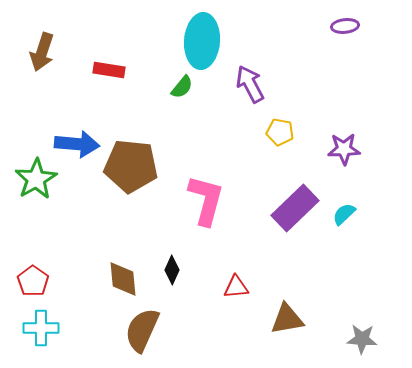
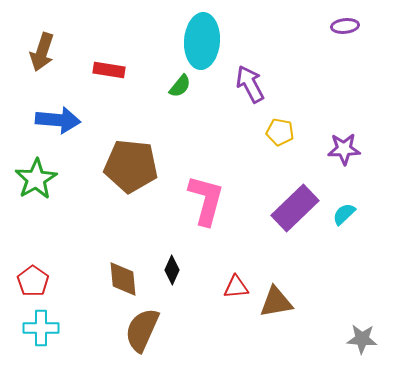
green semicircle: moved 2 px left, 1 px up
blue arrow: moved 19 px left, 24 px up
brown triangle: moved 11 px left, 17 px up
